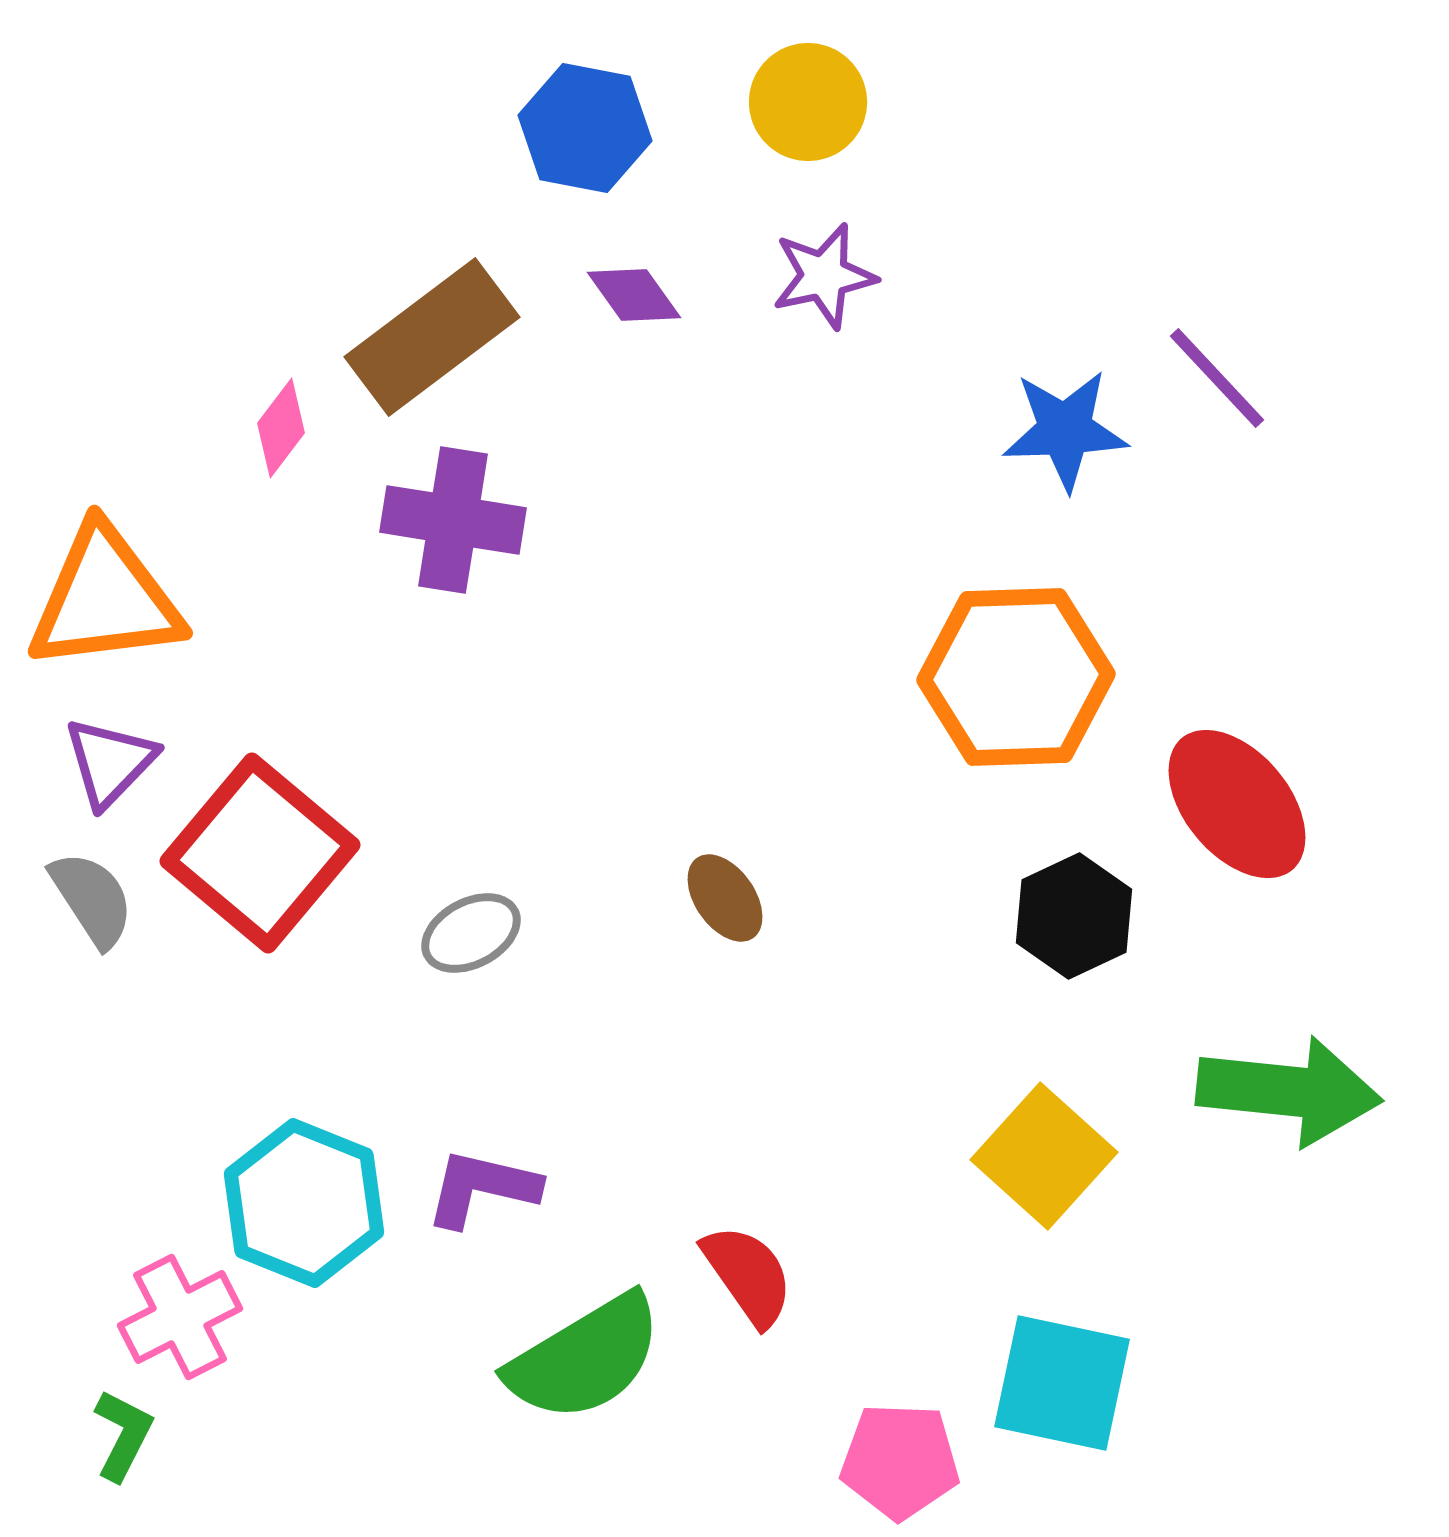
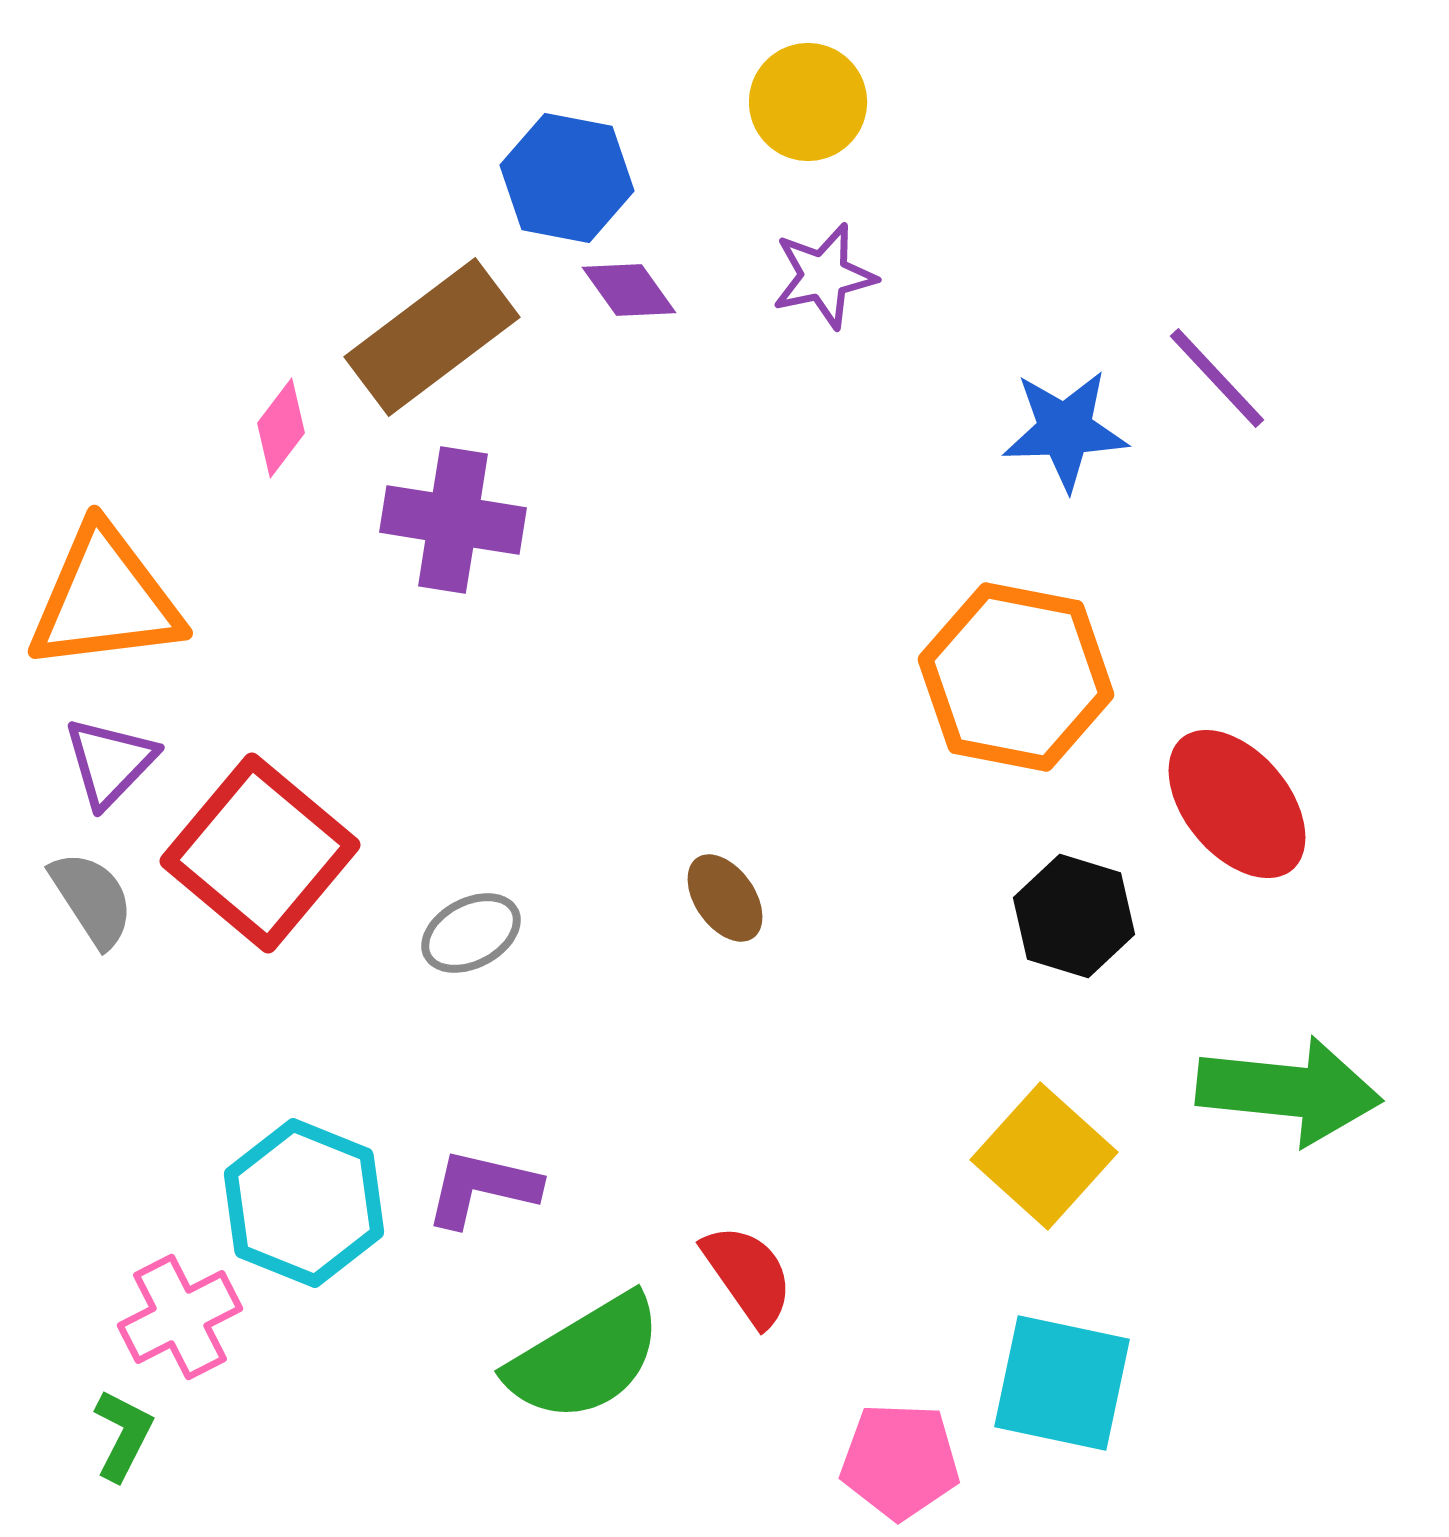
blue hexagon: moved 18 px left, 50 px down
purple diamond: moved 5 px left, 5 px up
orange hexagon: rotated 13 degrees clockwise
black hexagon: rotated 18 degrees counterclockwise
